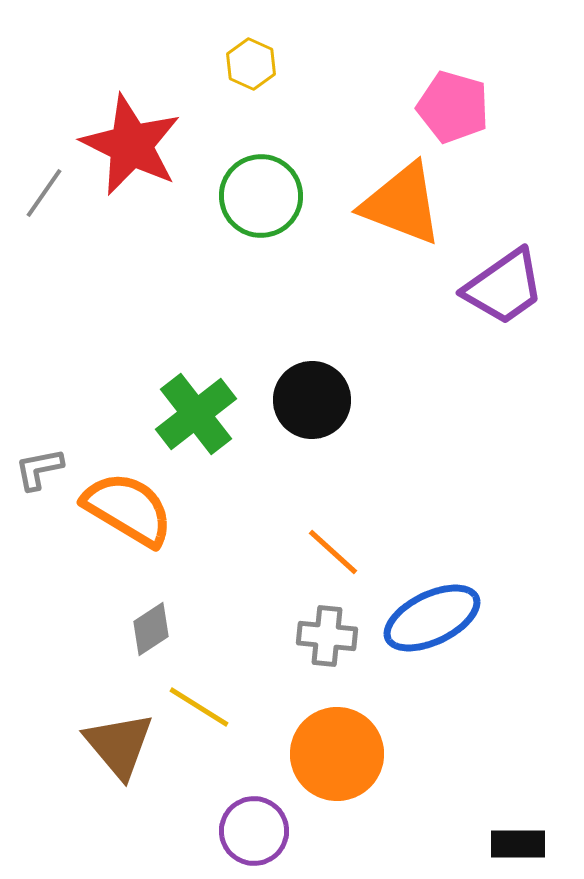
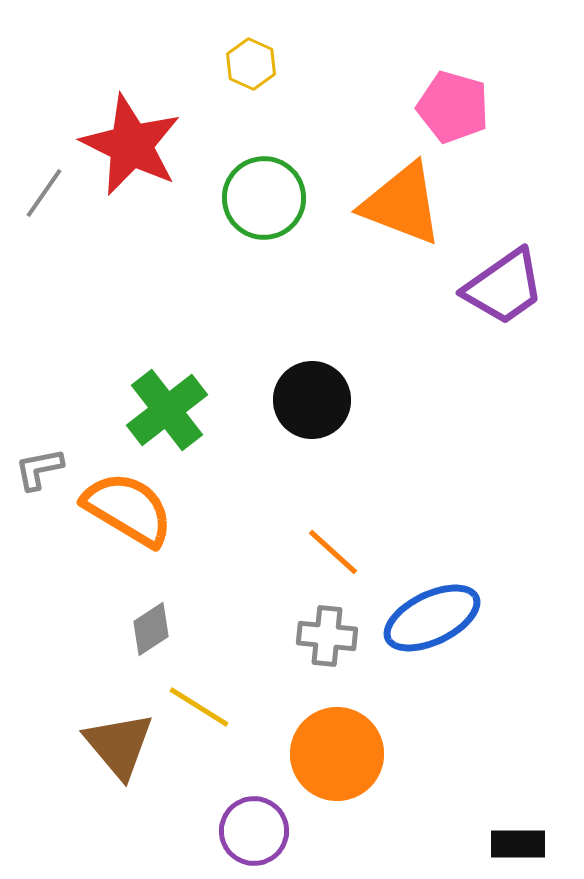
green circle: moved 3 px right, 2 px down
green cross: moved 29 px left, 4 px up
